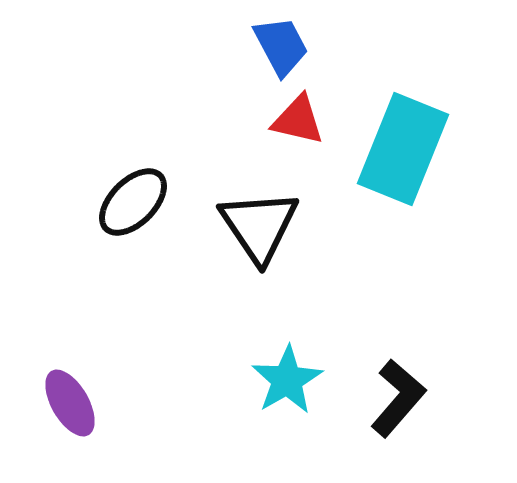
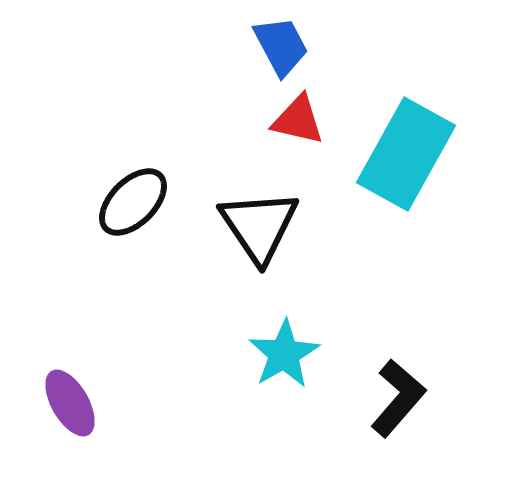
cyan rectangle: moved 3 px right, 5 px down; rotated 7 degrees clockwise
cyan star: moved 3 px left, 26 px up
